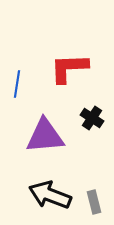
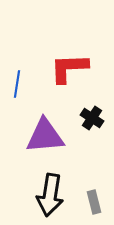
black arrow: rotated 102 degrees counterclockwise
